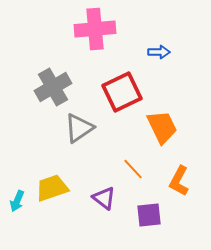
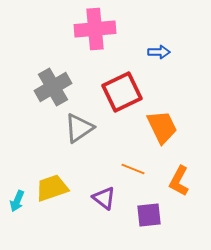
orange line: rotated 25 degrees counterclockwise
